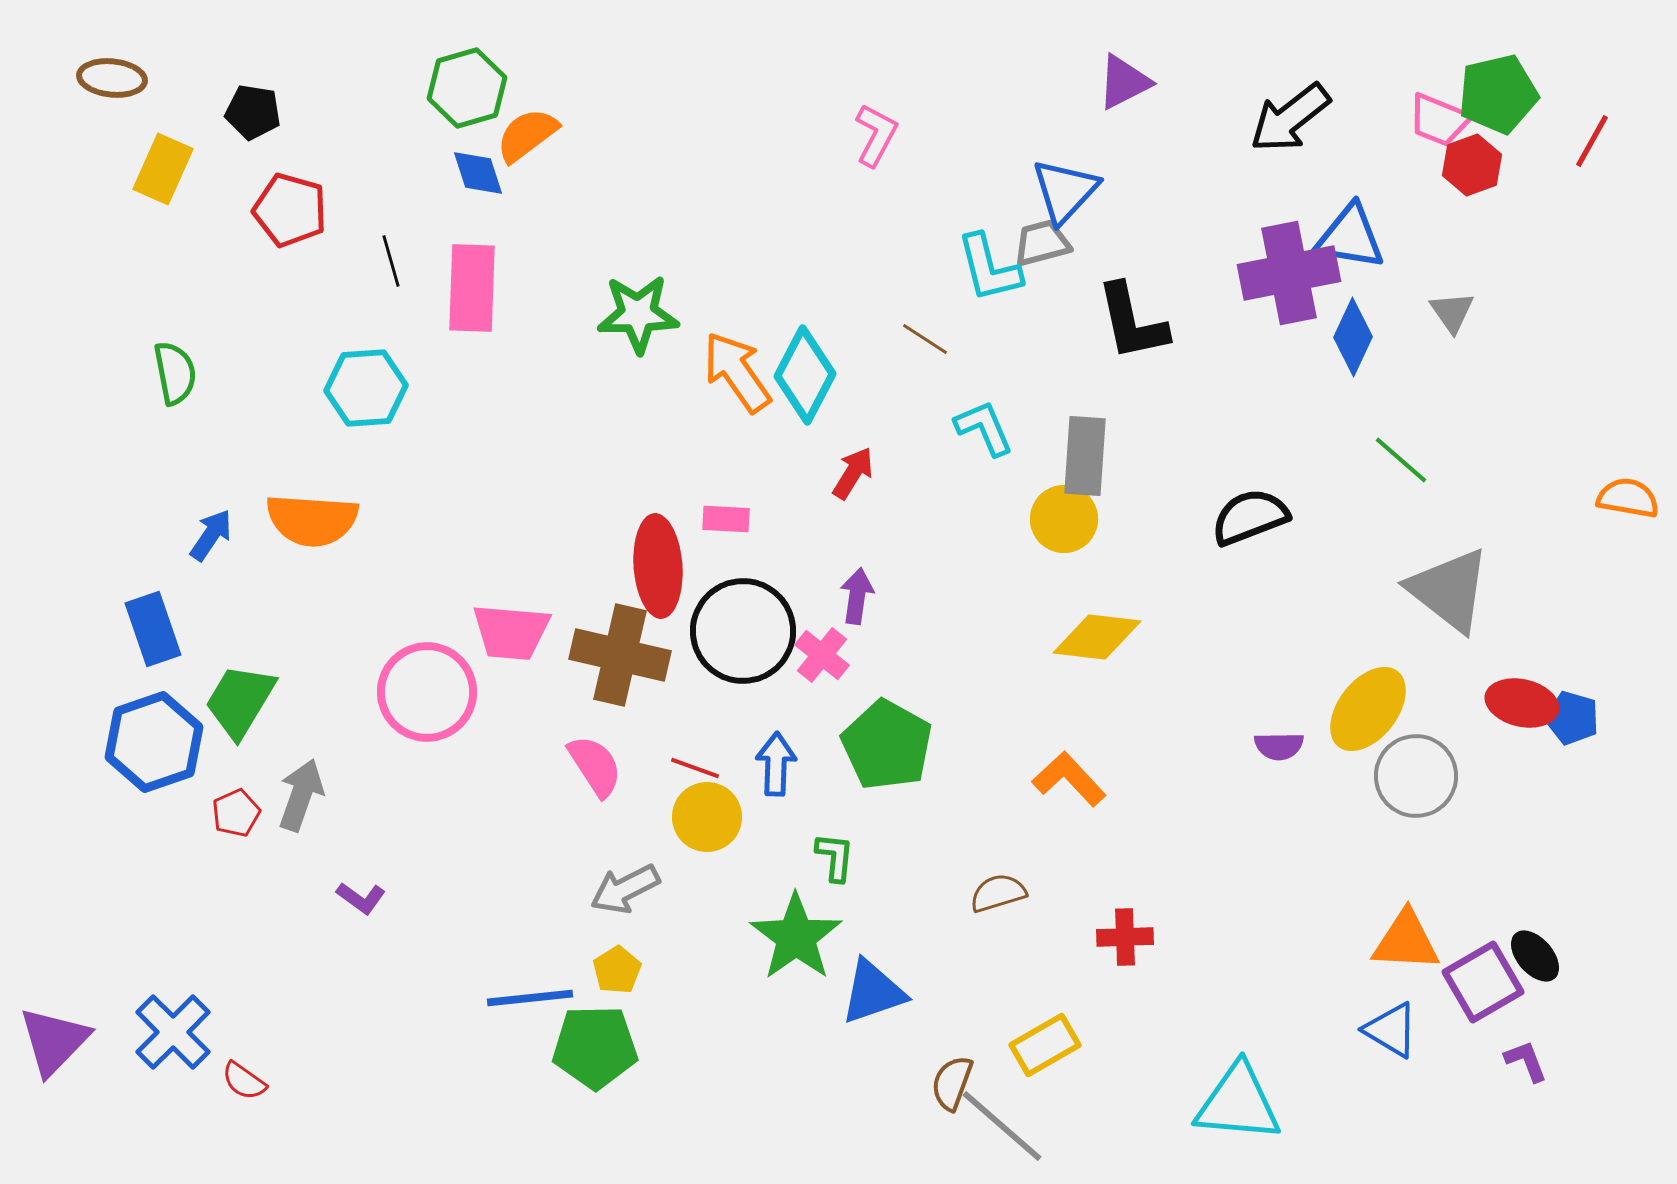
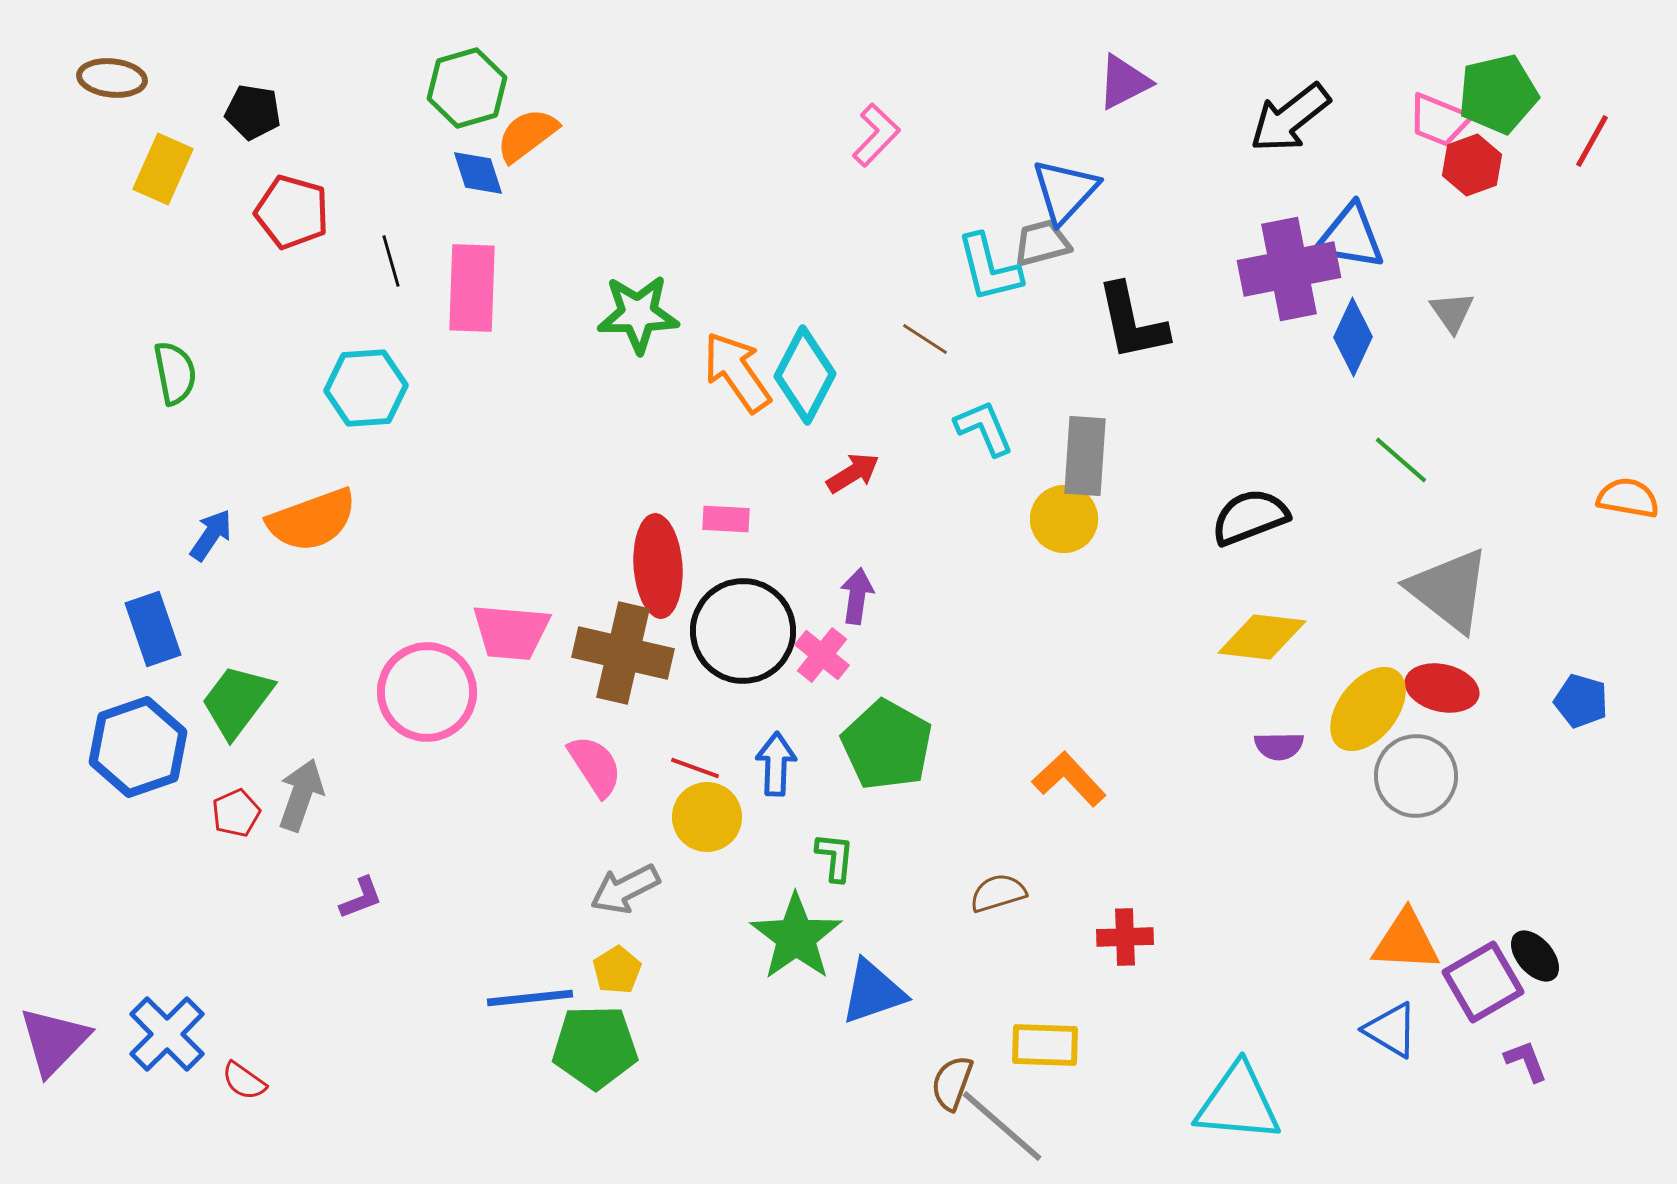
pink L-shape at (876, 135): rotated 16 degrees clockwise
red pentagon at (290, 210): moved 2 px right, 2 px down
purple cross at (1289, 273): moved 4 px up
red arrow at (853, 473): rotated 26 degrees clockwise
orange semicircle at (312, 520): rotated 24 degrees counterclockwise
yellow diamond at (1097, 637): moved 165 px right
brown cross at (620, 655): moved 3 px right, 2 px up
green trapezoid at (240, 701): moved 3 px left; rotated 6 degrees clockwise
red ellipse at (1522, 703): moved 80 px left, 15 px up
blue pentagon at (1572, 718): moved 9 px right, 17 px up
blue hexagon at (154, 742): moved 16 px left, 5 px down
purple L-shape at (361, 898): rotated 57 degrees counterclockwise
blue cross at (173, 1032): moved 6 px left, 2 px down
yellow rectangle at (1045, 1045): rotated 32 degrees clockwise
